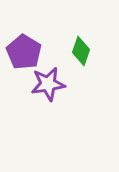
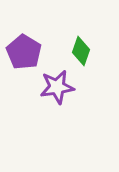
purple star: moved 9 px right, 3 px down
